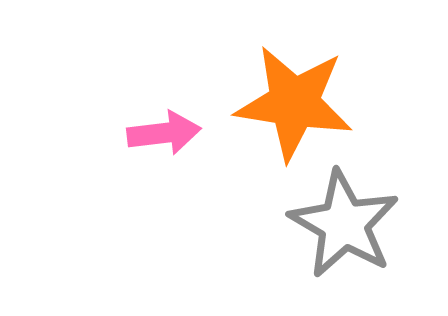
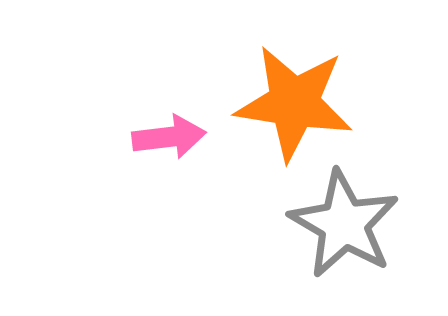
pink arrow: moved 5 px right, 4 px down
